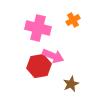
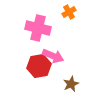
orange cross: moved 4 px left, 8 px up
